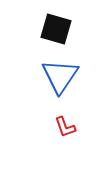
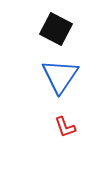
black square: rotated 12 degrees clockwise
